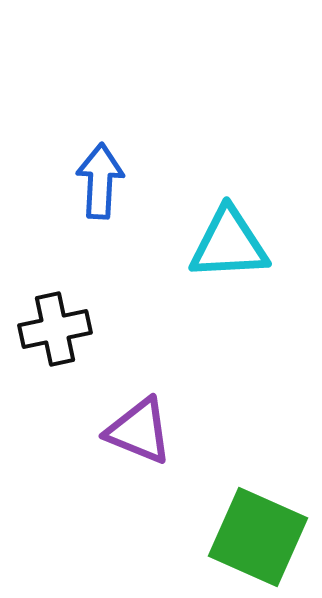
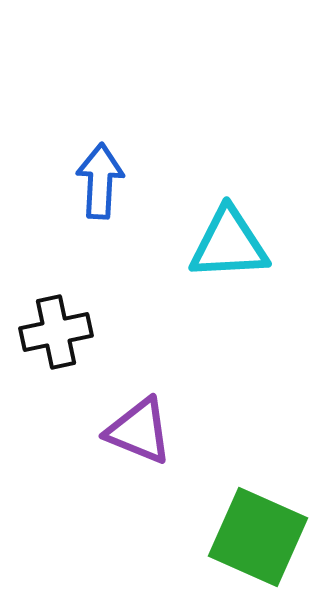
black cross: moved 1 px right, 3 px down
